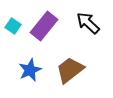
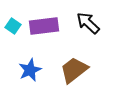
purple rectangle: rotated 44 degrees clockwise
brown trapezoid: moved 4 px right
